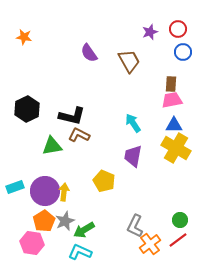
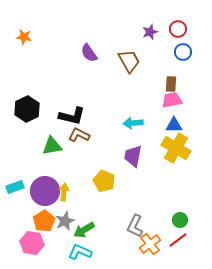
cyan arrow: rotated 60 degrees counterclockwise
